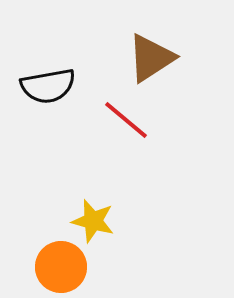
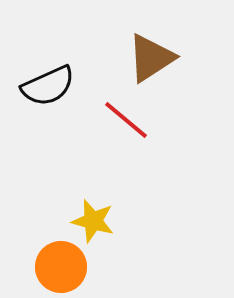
black semicircle: rotated 14 degrees counterclockwise
